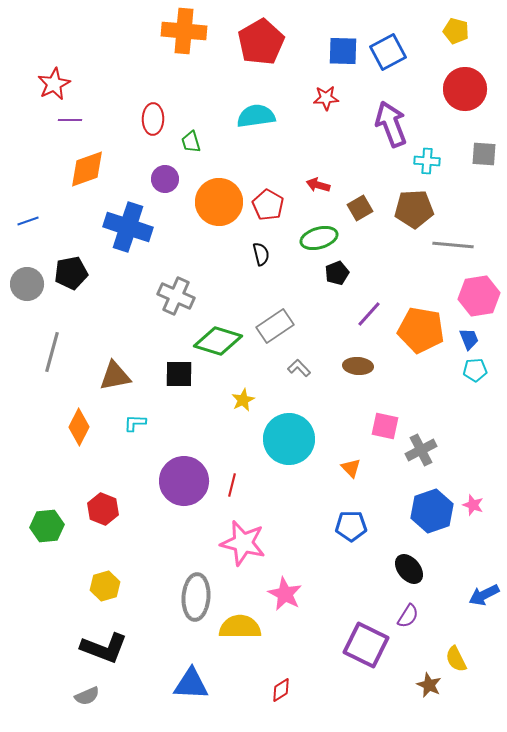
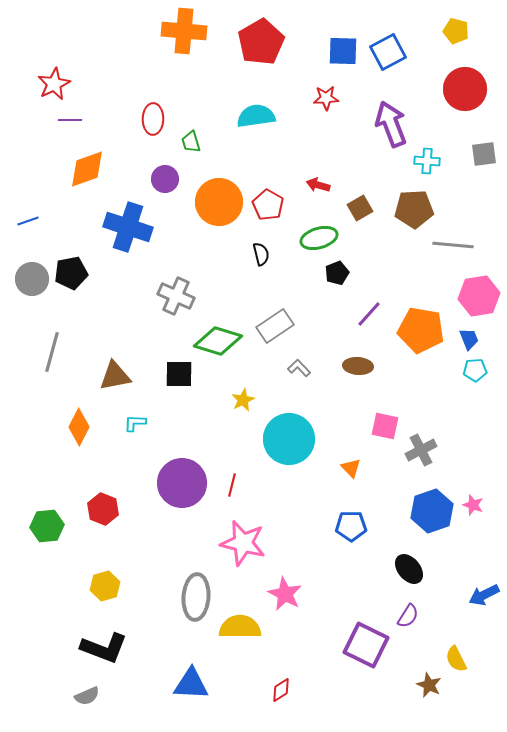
gray square at (484, 154): rotated 12 degrees counterclockwise
gray circle at (27, 284): moved 5 px right, 5 px up
purple circle at (184, 481): moved 2 px left, 2 px down
